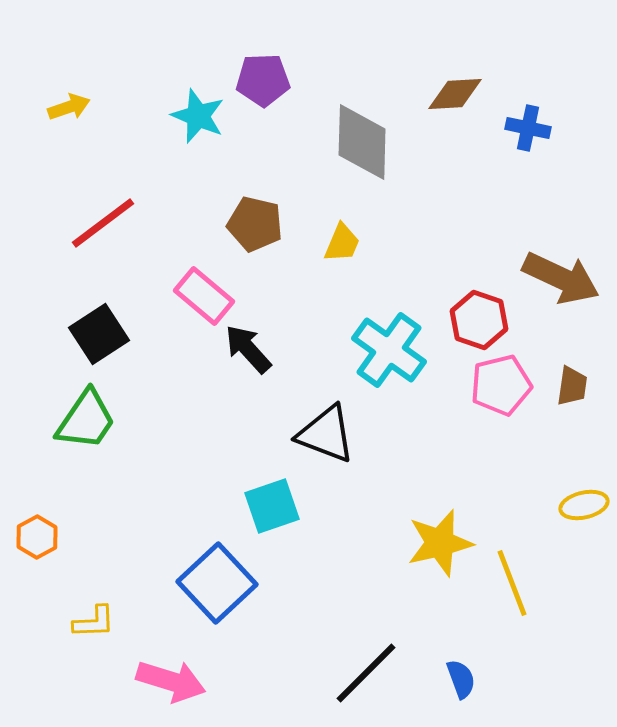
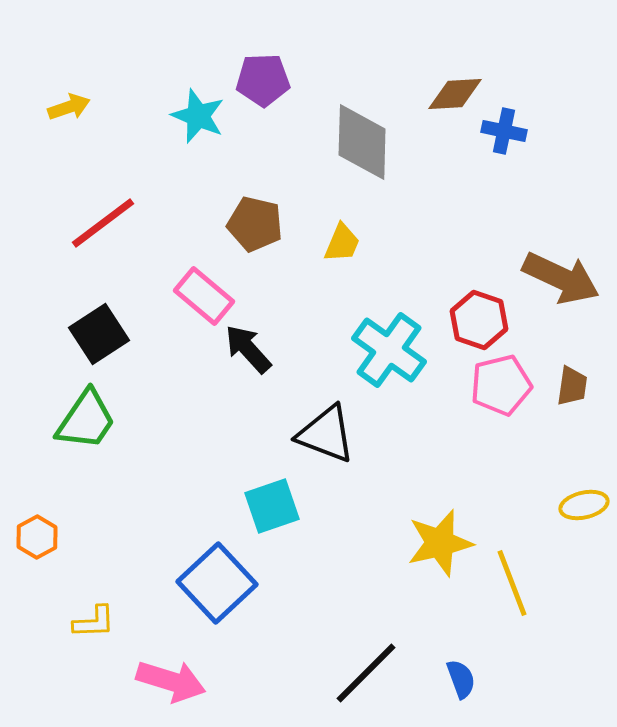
blue cross: moved 24 px left, 3 px down
